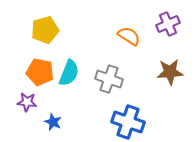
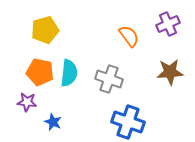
orange semicircle: rotated 20 degrees clockwise
cyan semicircle: rotated 16 degrees counterclockwise
